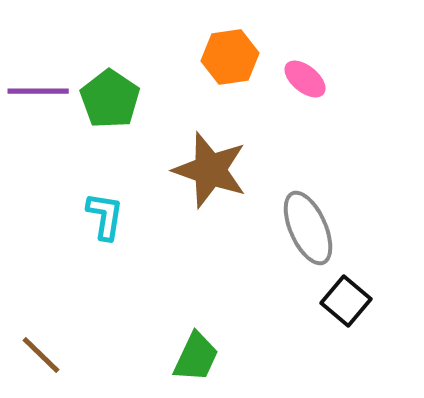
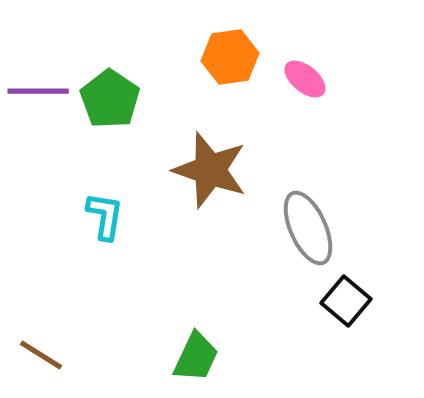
brown line: rotated 12 degrees counterclockwise
